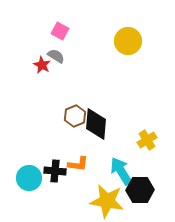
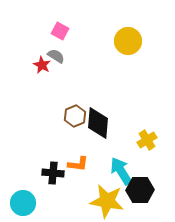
black diamond: moved 2 px right, 1 px up
black cross: moved 2 px left, 2 px down
cyan circle: moved 6 px left, 25 px down
